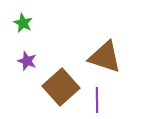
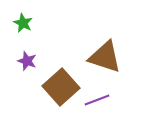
purple line: rotated 70 degrees clockwise
